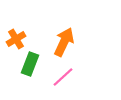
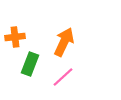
orange cross: moved 1 px left, 2 px up; rotated 24 degrees clockwise
